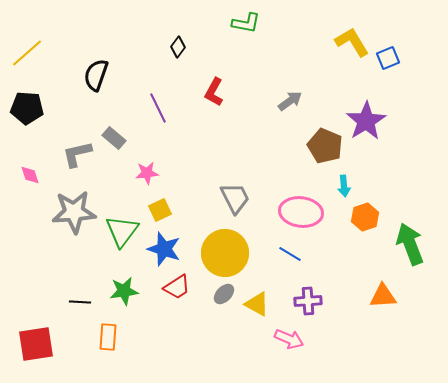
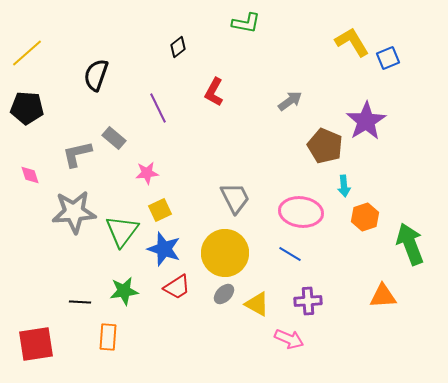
black diamond: rotated 15 degrees clockwise
